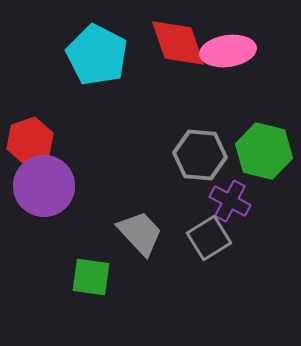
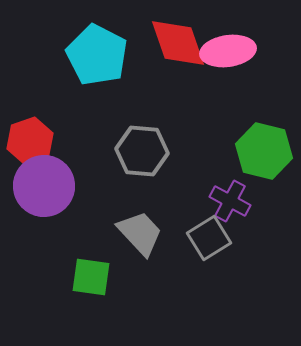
gray hexagon: moved 58 px left, 4 px up
